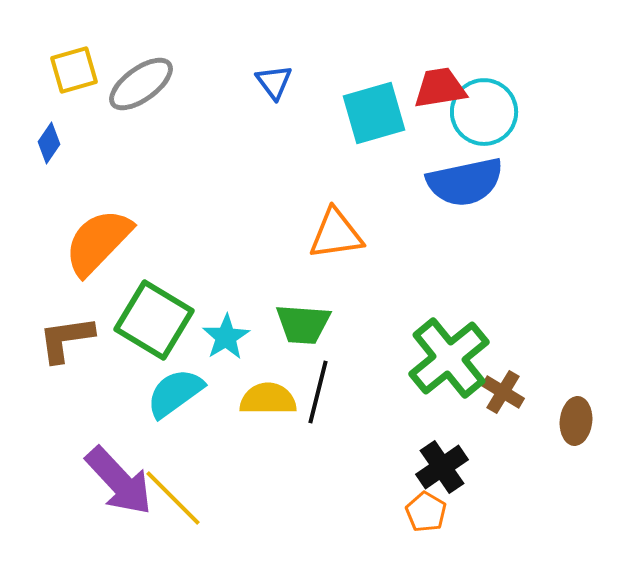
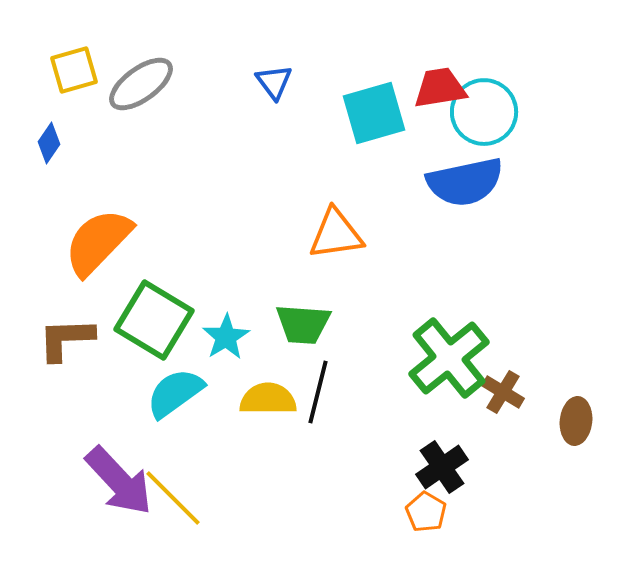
brown L-shape: rotated 6 degrees clockwise
